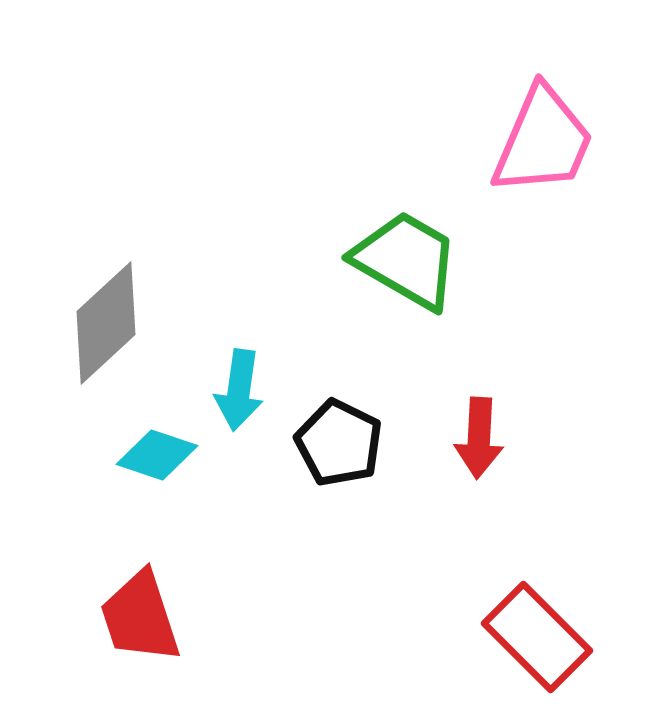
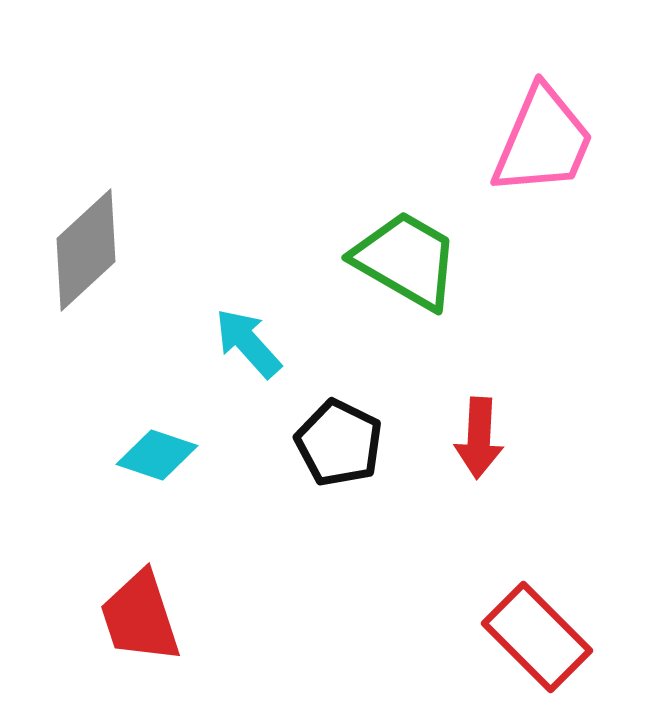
gray diamond: moved 20 px left, 73 px up
cyan arrow: moved 9 px right, 47 px up; rotated 130 degrees clockwise
